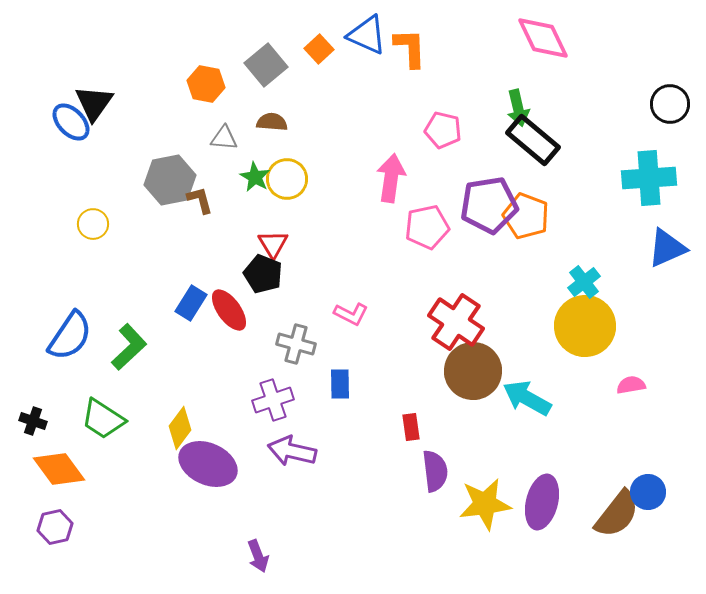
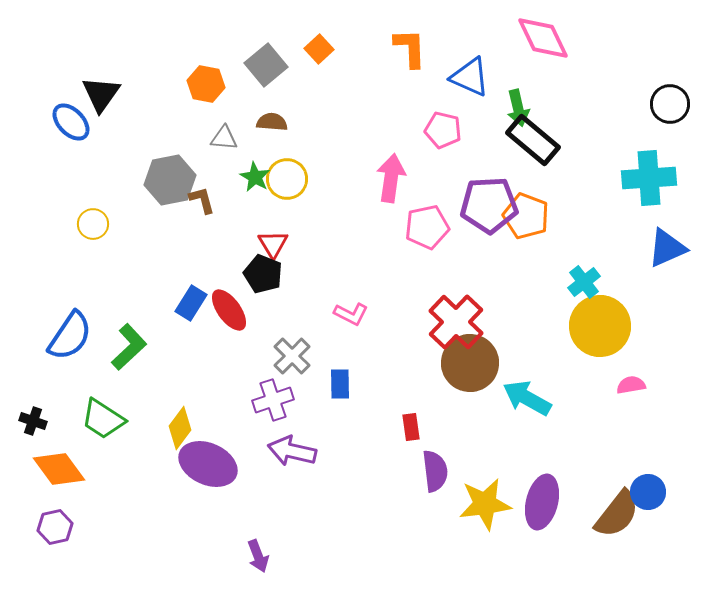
blue triangle at (367, 35): moved 103 px right, 42 px down
black triangle at (94, 103): moved 7 px right, 9 px up
brown L-shape at (200, 200): moved 2 px right
purple pentagon at (489, 205): rotated 6 degrees clockwise
red cross at (456, 322): rotated 10 degrees clockwise
yellow circle at (585, 326): moved 15 px right
gray cross at (296, 344): moved 4 px left, 12 px down; rotated 30 degrees clockwise
brown circle at (473, 371): moved 3 px left, 8 px up
